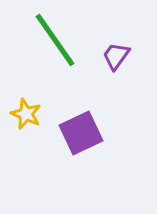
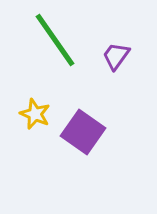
yellow star: moved 9 px right
purple square: moved 2 px right, 1 px up; rotated 30 degrees counterclockwise
